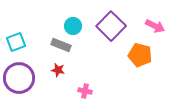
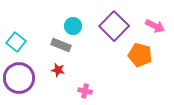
purple square: moved 3 px right
cyan square: rotated 30 degrees counterclockwise
